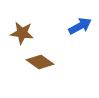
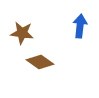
blue arrow: rotated 55 degrees counterclockwise
